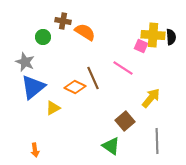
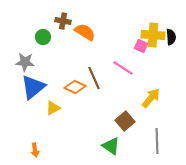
gray star: rotated 18 degrees counterclockwise
brown line: moved 1 px right
